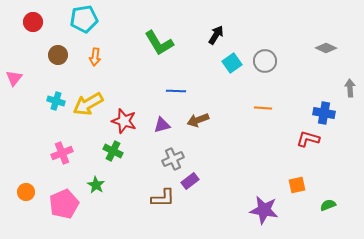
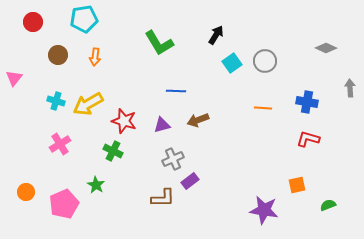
blue cross: moved 17 px left, 11 px up
pink cross: moved 2 px left, 9 px up; rotated 10 degrees counterclockwise
